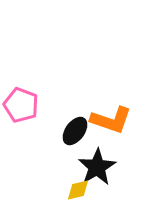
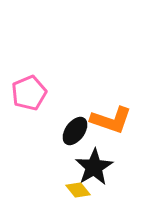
pink pentagon: moved 8 px right, 12 px up; rotated 28 degrees clockwise
black star: moved 3 px left
yellow diamond: rotated 65 degrees clockwise
